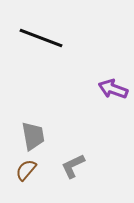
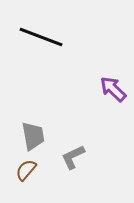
black line: moved 1 px up
purple arrow: rotated 24 degrees clockwise
gray L-shape: moved 9 px up
